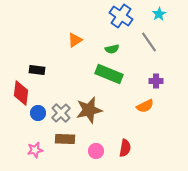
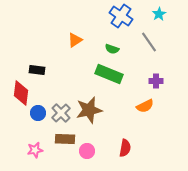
green semicircle: rotated 32 degrees clockwise
pink circle: moved 9 px left
